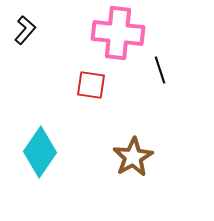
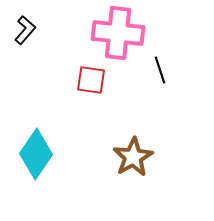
red square: moved 5 px up
cyan diamond: moved 4 px left, 2 px down
